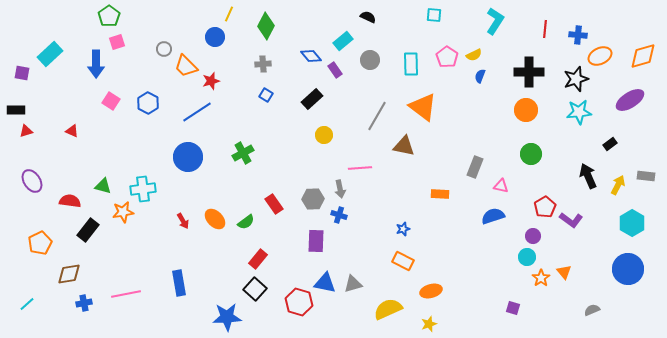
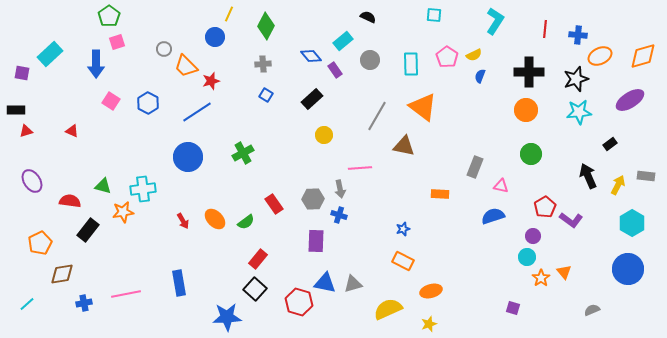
brown diamond at (69, 274): moved 7 px left
